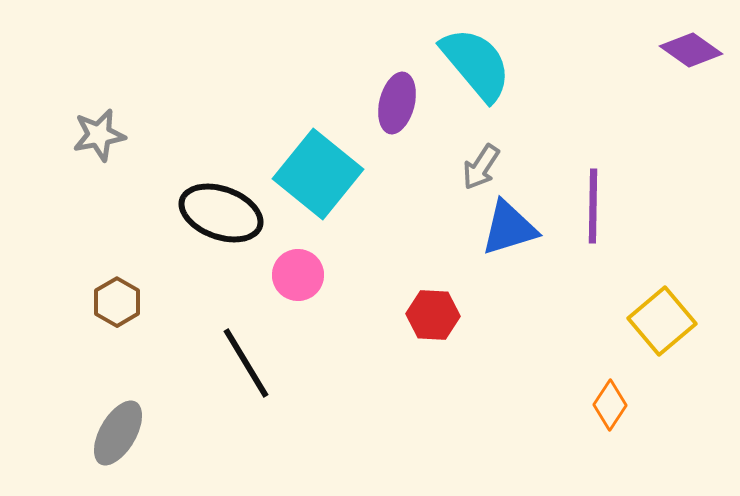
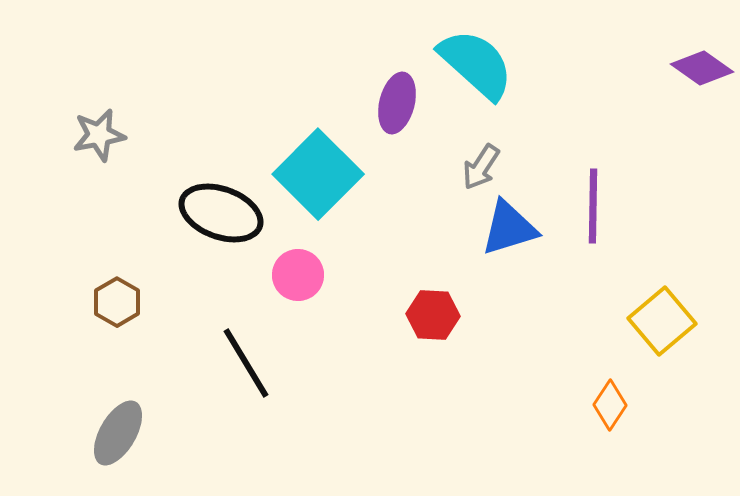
purple diamond: moved 11 px right, 18 px down
cyan semicircle: rotated 8 degrees counterclockwise
cyan square: rotated 6 degrees clockwise
